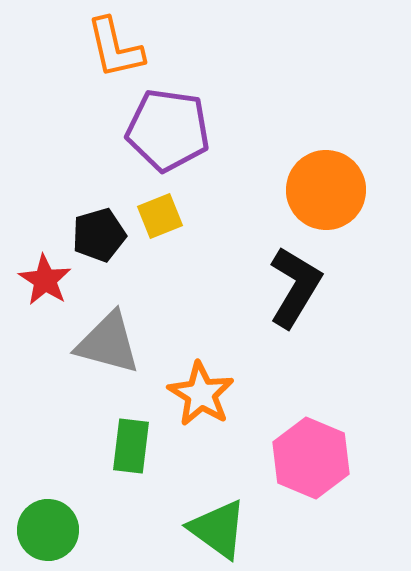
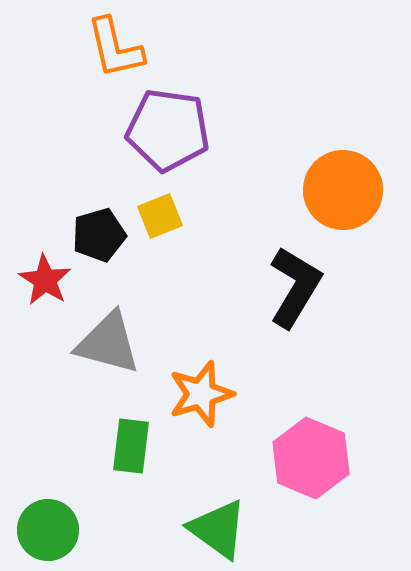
orange circle: moved 17 px right
orange star: rotated 24 degrees clockwise
